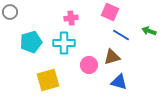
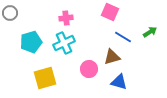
gray circle: moved 1 px down
pink cross: moved 5 px left
green arrow: moved 1 px right, 1 px down; rotated 128 degrees clockwise
blue line: moved 2 px right, 2 px down
cyan cross: rotated 25 degrees counterclockwise
pink circle: moved 4 px down
yellow square: moved 3 px left, 2 px up
